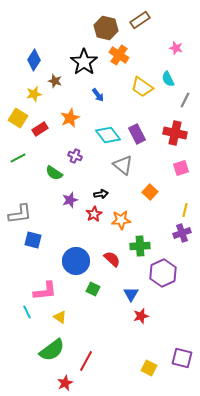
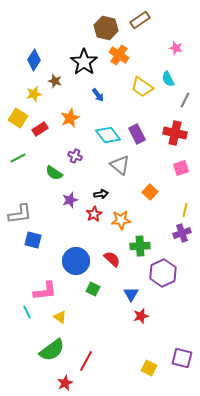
gray triangle at (123, 165): moved 3 px left
